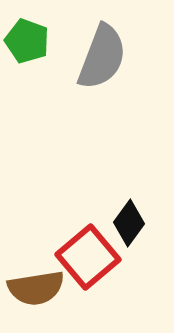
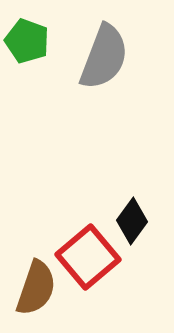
gray semicircle: moved 2 px right
black diamond: moved 3 px right, 2 px up
brown semicircle: rotated 62 degrees counterclockwise
